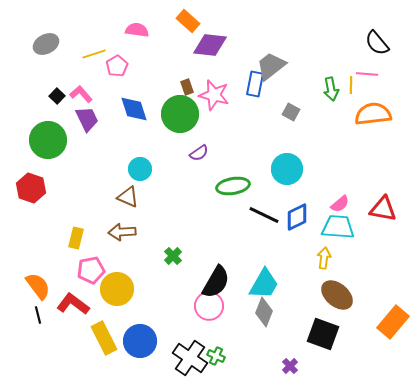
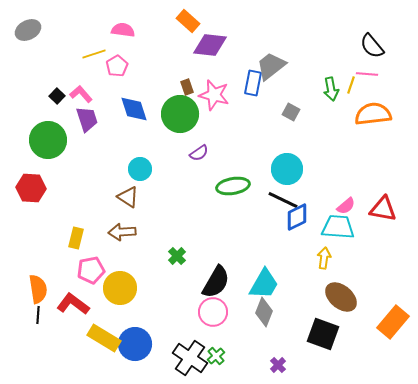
pink semicircle at (137, 30): moved 14 px left
black semicircle at (377, 43): moved 5 px left, 3 px down
gray ellipse at (46, 44): moved 18 px left, 14 px up
blue rectangle at (255, 84): moved 2 px left, 1 px up
yellow line at (351, 85): rotated 18 degrees clockwise
purple trapezoid at (87, 119): rotated 8 degrees clockwise
red hexagon at (31, 188): rotated 16 degrees counterclockwise
brown triangle at (128, 197): rotated 10 degrees clockwise
pink semicircle at (340, 204): moved 6 px right, 2 px down
black line at (264, 215): moved 19 px right, 15 px up
green cross at (173, 256): moved 4 px right
orange semicircle at (38, 286): moved 3 px down; rotated 28 degrees clockwise
yellow circle at (117, 289): moved 3 px right, 1 px up
brown ellipse at (337, 295): moved 4 px right, 2 px down
pink circle at (209, 306): moved 4 px right, 6 px down
black line at (38, 315): rotated 18 degrees clockwise
yellow rectangle at (104, 338): rotated 32 degrees counterclockwise
blue circle at (140, 341): moved 5 px left, 3 px down
green cross at (216, 356): rotated 24 degrees clockwise
purple cross at (290, 366): moved 12 px left, 1 px up
